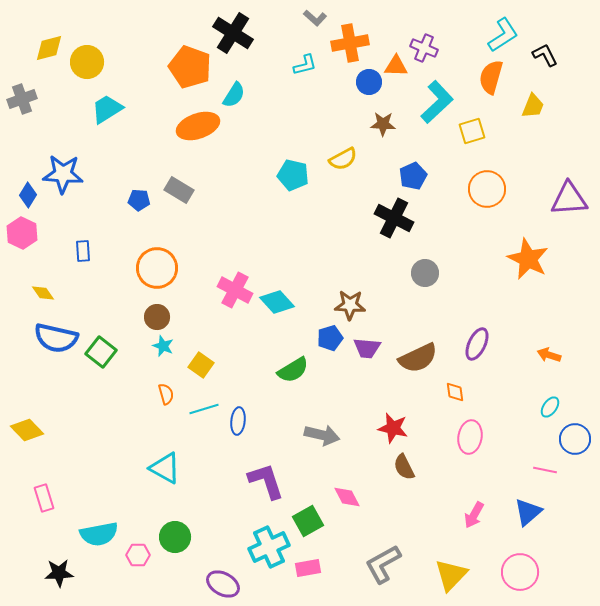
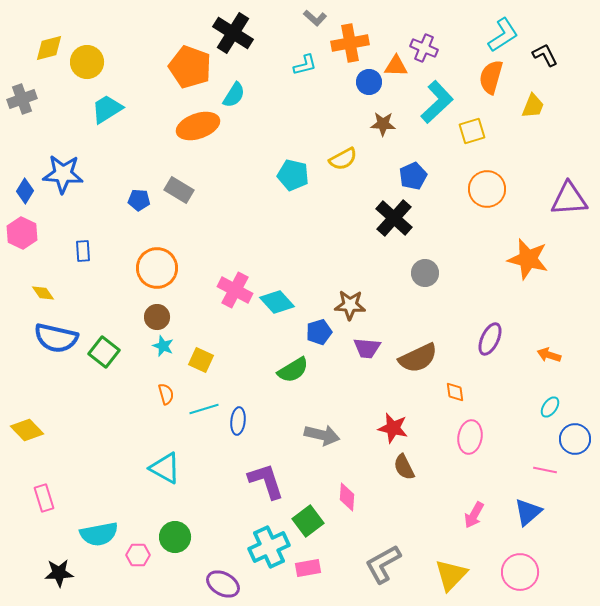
blue diamond at (28, 195): moved 3 px left, 4 px up
black cross at (394, 218): rotated 15 degrees clockwise
orange star at (528, 259): rotated 12 degrees counterclockwise
blue pentagon at (330, 338): moved 11 px left, 6 px up
purple ellipse at (477, 344): moved 13 px right, 5 px up
green square at (101, 352): moved 3 px right
yellow square at (201, 365): moved 5 px up; rotated 10 degrees counterclockwise
pink diamond at (347, 497): rotated 32 degrees clockwise
green square at (308, 521): rotated 8 degrees counterclockwise
